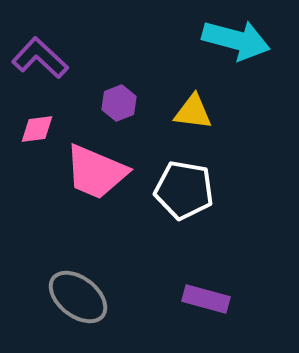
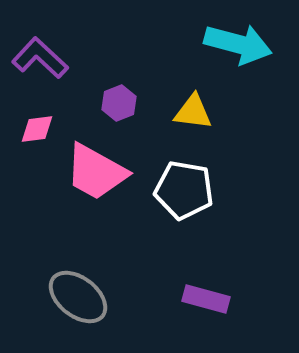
cyan arrow: moved 2 px right, 4 px down
pink trapezoid: rotated 6 degrees clockwise
